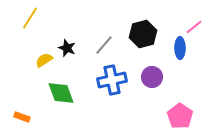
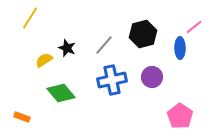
green diamond: rotated 20 degrees counterclockwise
